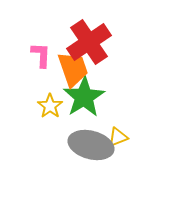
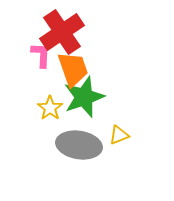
red cross: moved 27 px left, 10 px up
green star: rotated 12 degrees clockwise
yellow star: moved 2 px down
yellow triangle: moved 1 px right, 2 px up
gray ellipse: moved 12 px left; rotated 6 degrees counterclockwise
